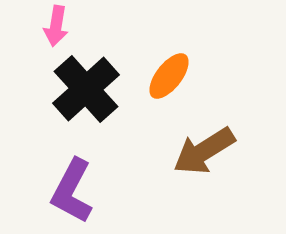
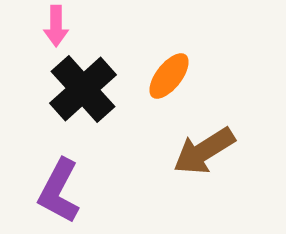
pink arrow: rotated 9 degrees counterclockwise
black cross: moved 3 px left
purple L-shape: moved 13 px left
